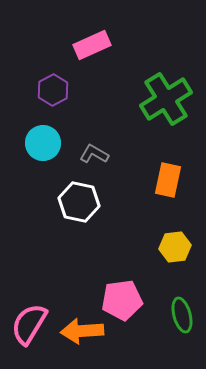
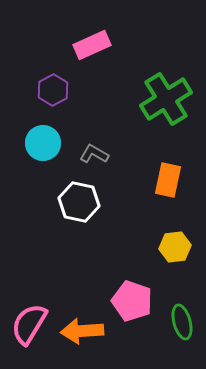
pink pentagon: moved 10 px right, 1 px down; rotated 27 degrees clockwise
green ellipse: moved 7 px down
